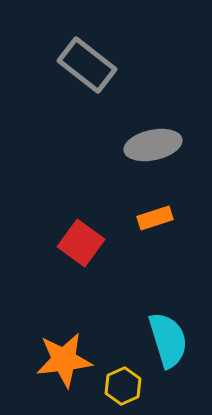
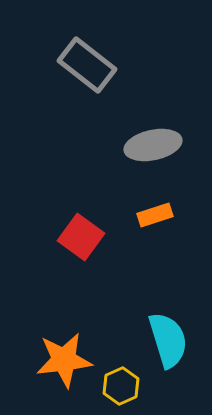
orange rectangle: moved 3 px up
red square: moved 6 px up
yellow hexagon: moved 2 px left
